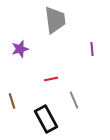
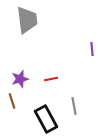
gray trapezoid: moved 28 px left
purple star: moved 30 px down
gray line: moved 6 px down; rotated 12 degrees clockwise
